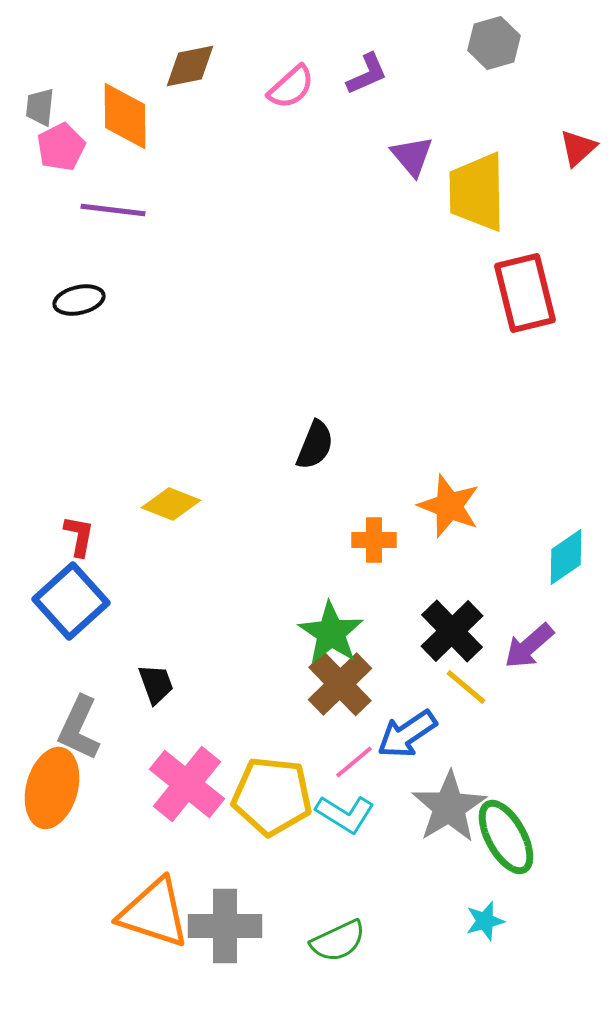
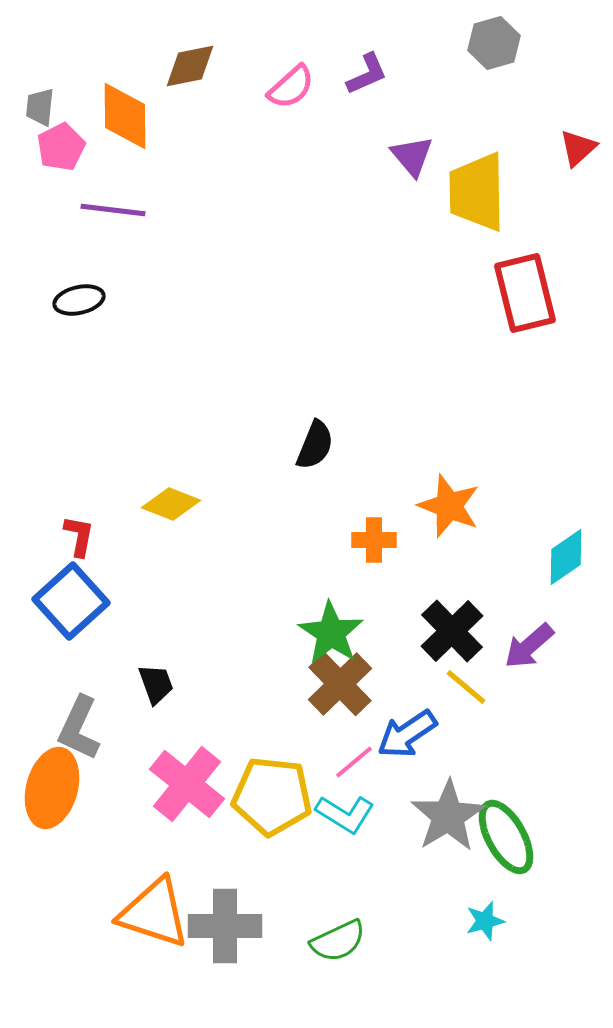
gray star: moved 1 px left, 9 px down
